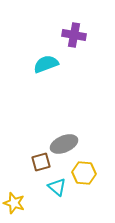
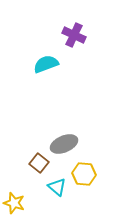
purple cross: rotated 15 degrees clockwise
brown square: moved 2 px left, 1 px down; rotated 36 degrees counterclockwise
yellow hexagon: moved 1 px down
